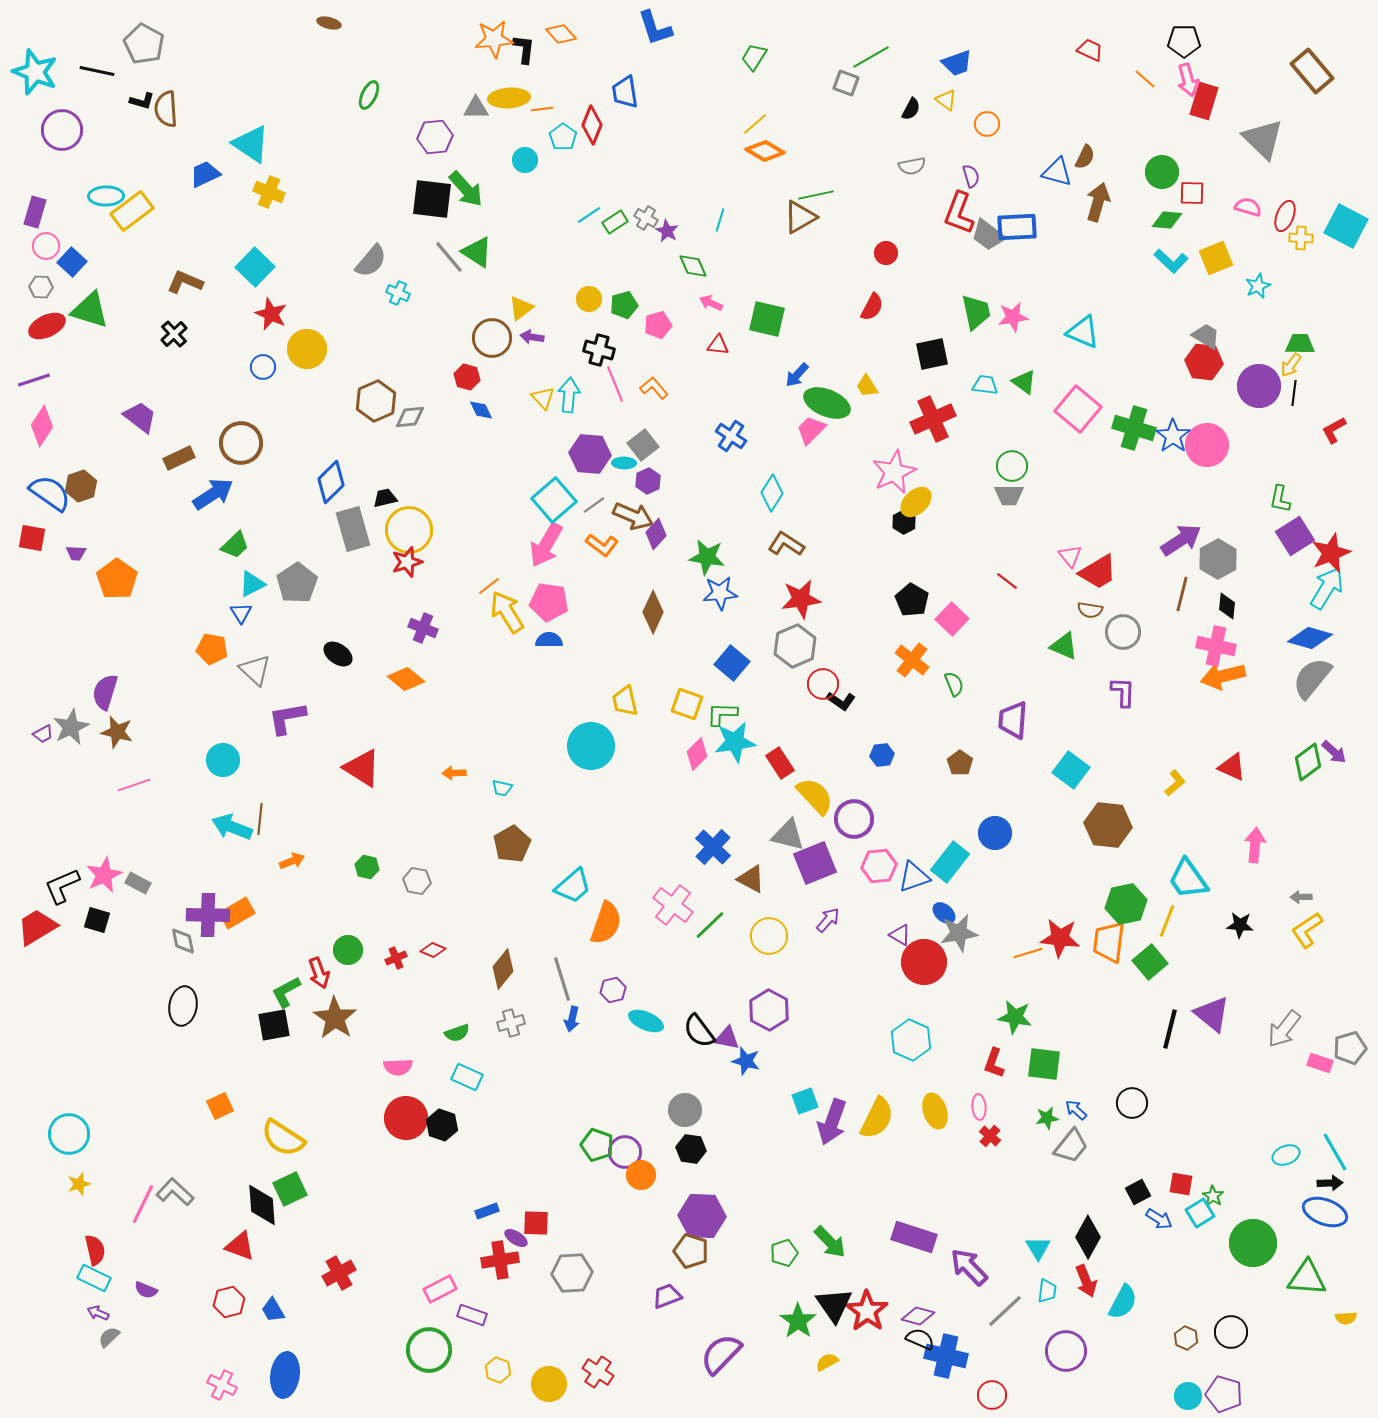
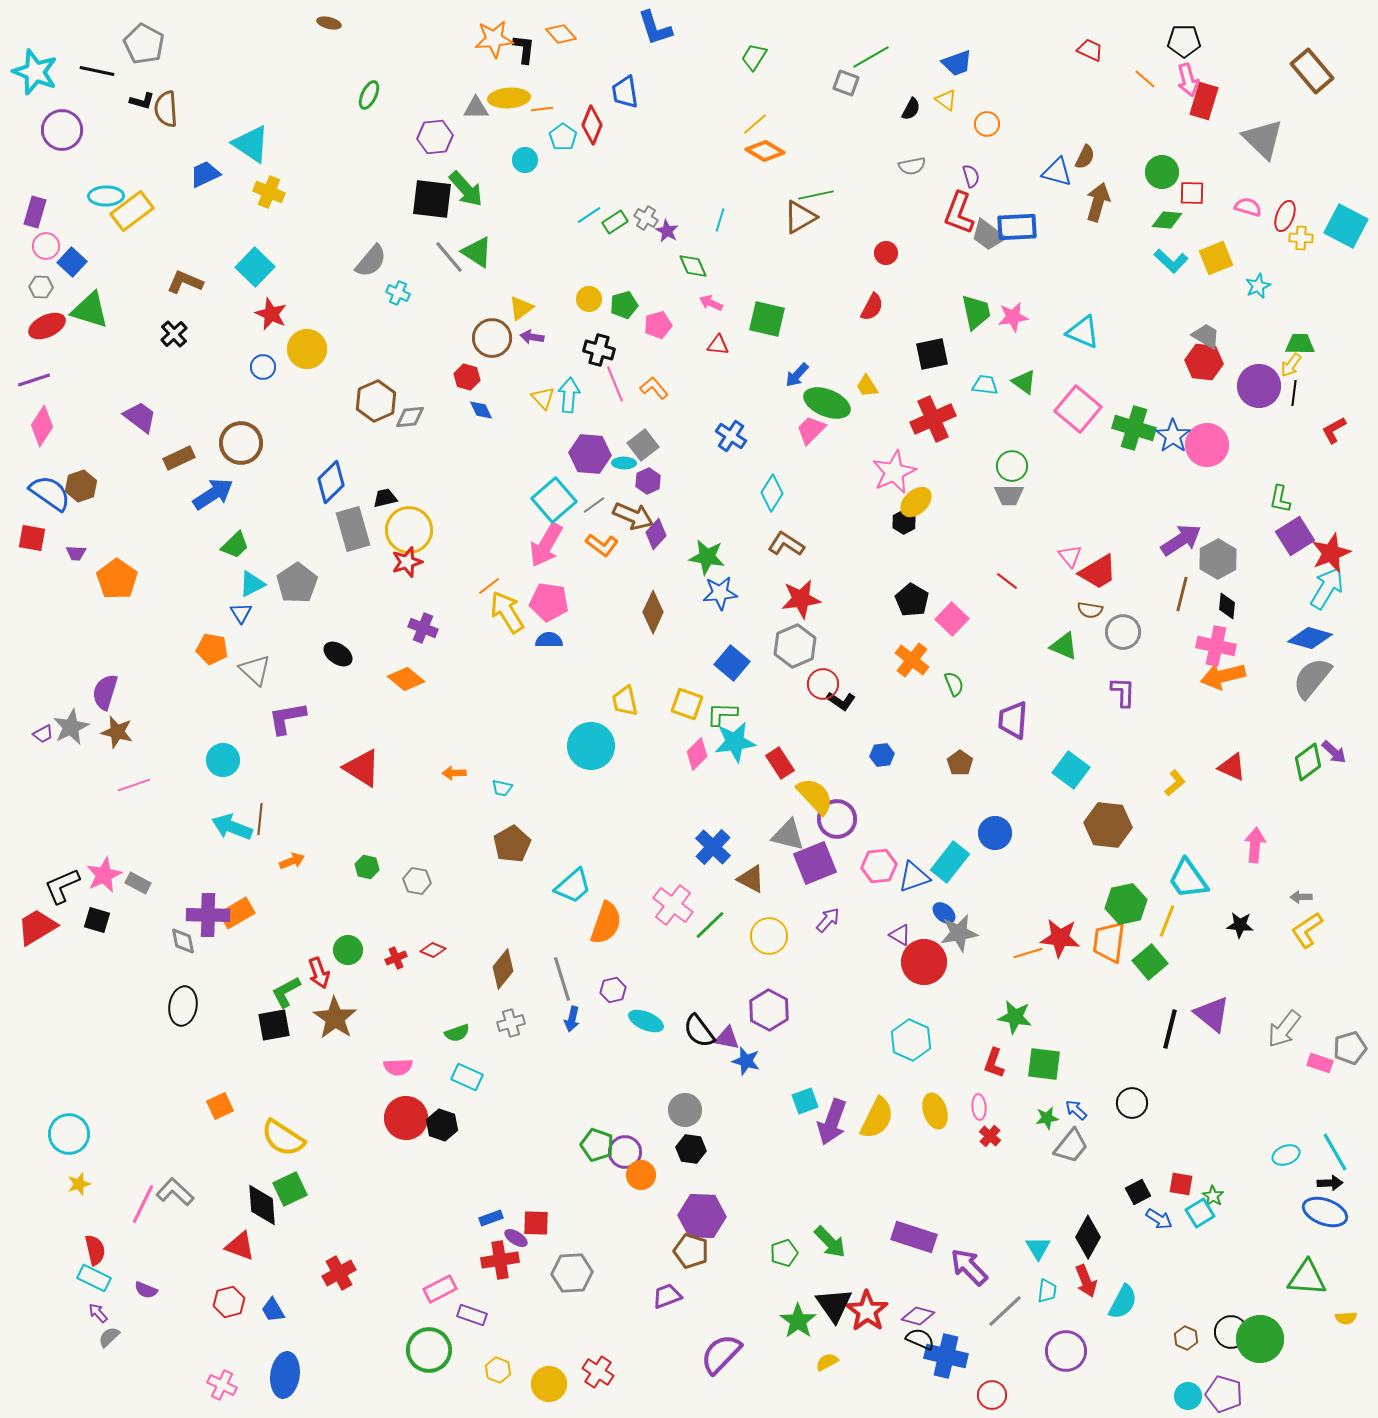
purple circle at (854, 819): moved 17 px left
blue rectangle at (487, 1211): moved 4 px right, 7 px down
green circle at (1253, 1243): moved 7 px right, 96 px down
purple arrow at (98, 1313): rotated 25 degrees clockwise
